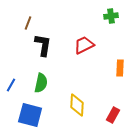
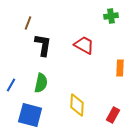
red trapezoid: rotated 55 degrees clockwise
